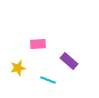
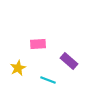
yellow star: rotated 14 degrees counterclockwise
